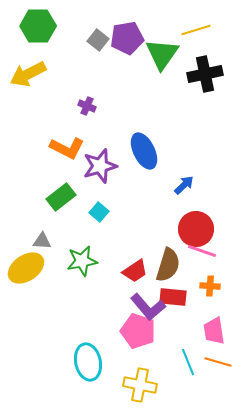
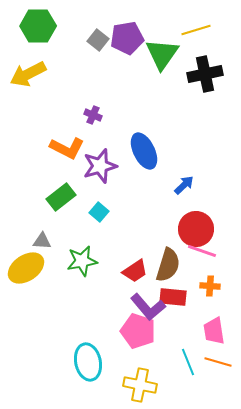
purple cross: moved 6 px right, 9 px down
